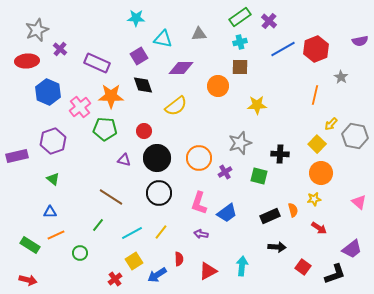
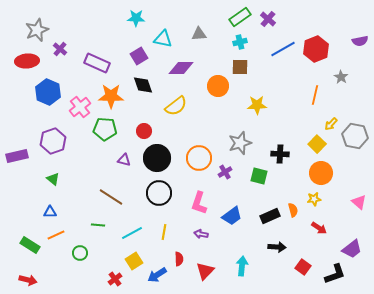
purple cross at (269, 21): moved 1 px left, 2 px up
blue trapezoid at (227, 213): moved 5 px right, 3 px down
green line at (98, 225): rotated 56 degrees clockwise
yellow line at (161, 232): moved 3 px right; rotated 28 degrees counterclockwise
red triangle at (208, 271): moved 3 px left; rotated 18 degrees counterclockwise
